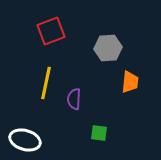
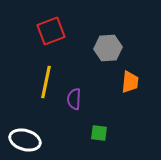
yellow line: moved 1 px up
